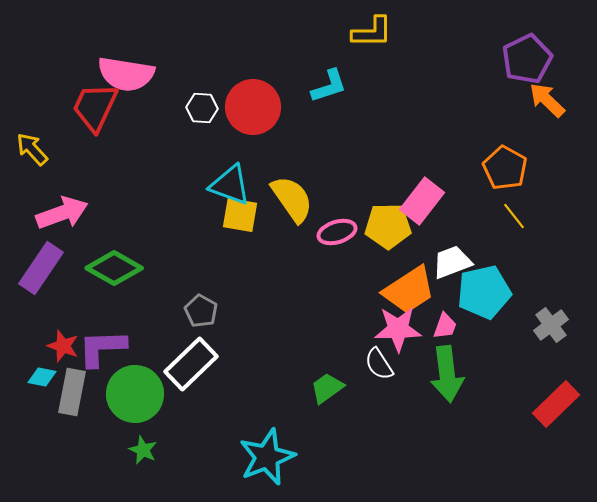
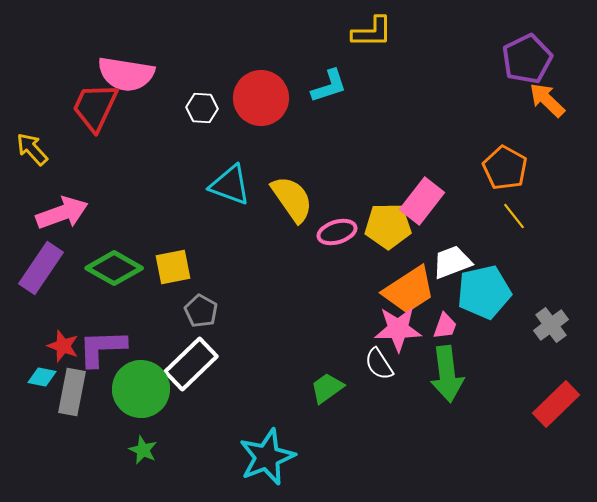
red circle: moved 8 px right, 9 px up
yellow square: moved 67 px left, 52 px down; rotated 21 degrees counterclockwise
green circle: moved 6 px right, 5 px up
